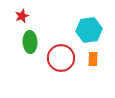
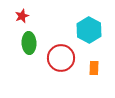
cyan hexagon: rotated 25 degrees counterclockwise
green ellipse: moved 1 px left, 1 px down
orange rectangle: moved 1 px right, 9 px down
